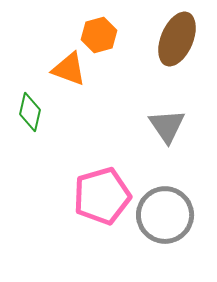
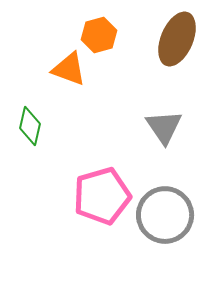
green diamond: moved 14 px down
gray triangle: moved 3 px left, 1 px down
